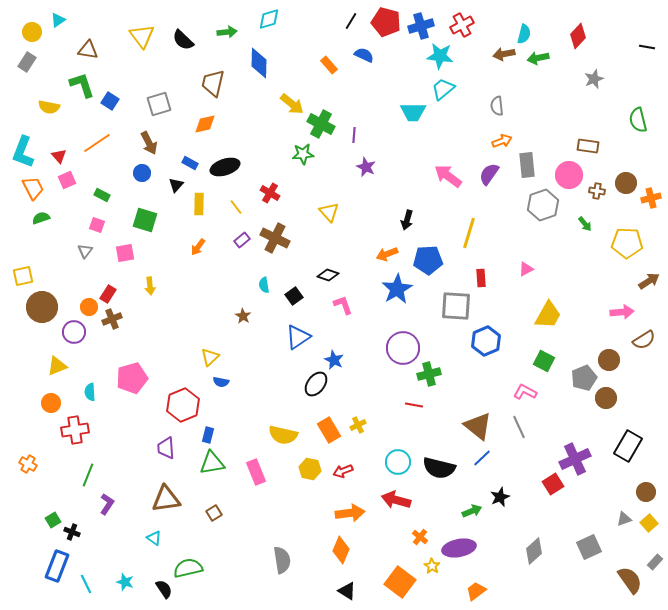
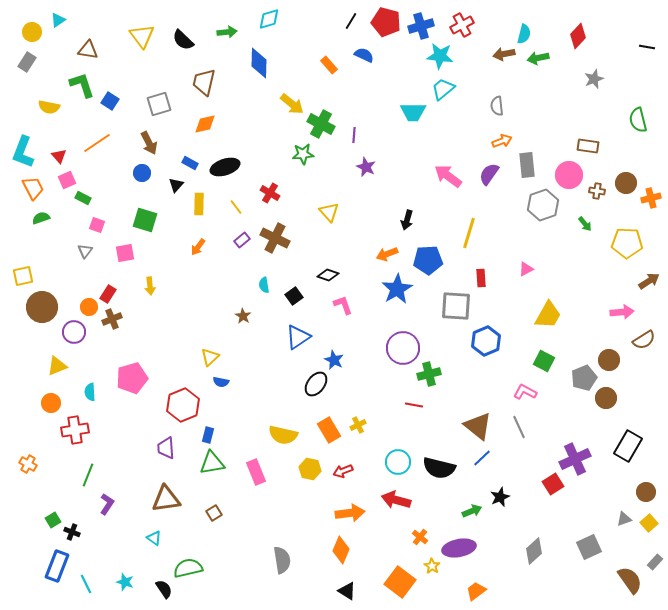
brown trapezoid at (213, 83): moved 9 px left, 1 px up
green rectangle at (102, 195): moved 19 px left, 3 px down
